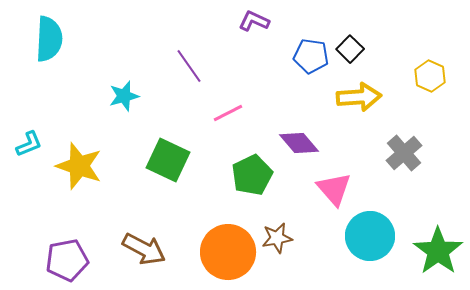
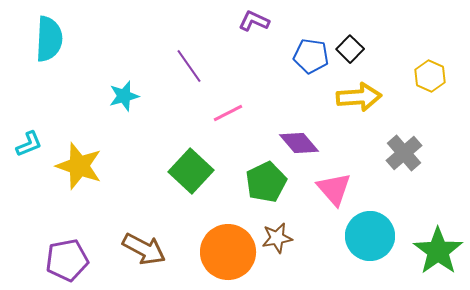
green square: moved 23 px right, 11 px down; rotated 18 degrees clockwise
green pentagon: moved 14 px right, 7 px down
